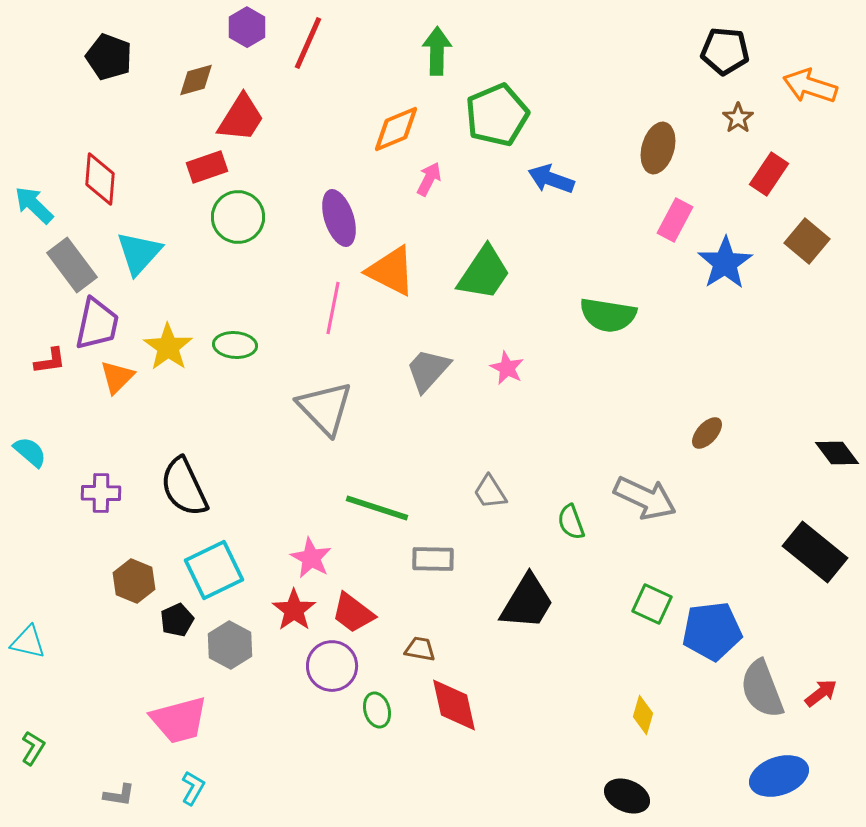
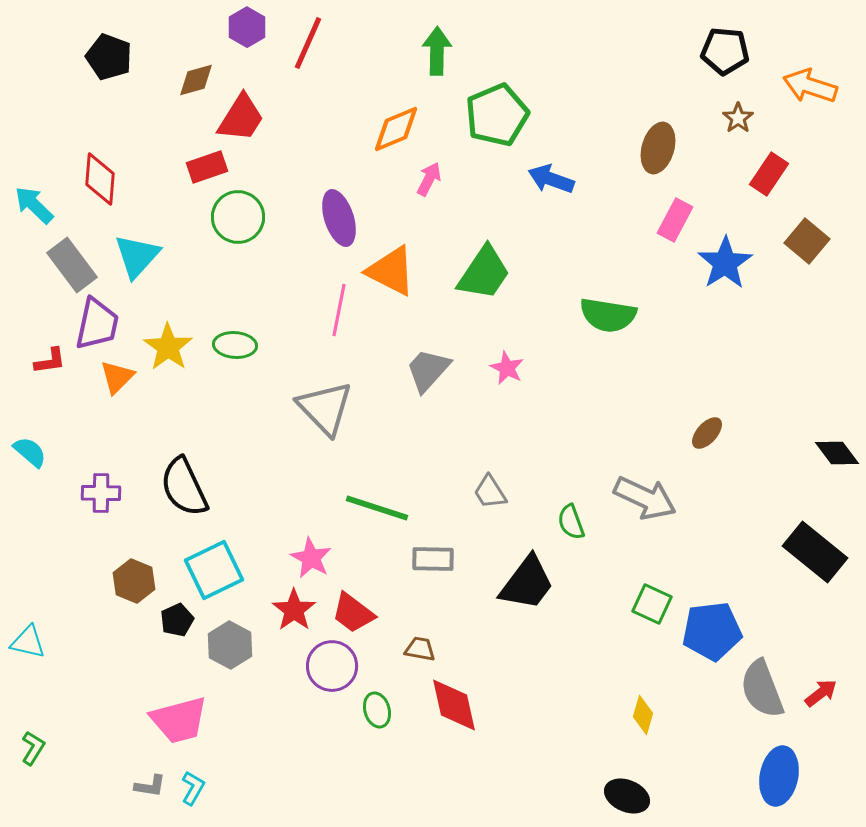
cyan triangle at (139, 253): moved 2 px left, 3 px down
pink line at (333, 308): moved 6 px right, 2 px down
black trapezoid at (527, 602): moved 19 px up; rotated 6 degrees clockwise
blue ellipse at (779, 776): rotated 60 degrees counterclockwise
gray L-shape at (119, 795): moved 31 px right, 9 px up
